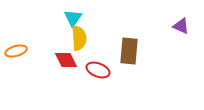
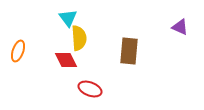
cyan triangle: moved 5 px left; rotated 12 degrees counterclockwise
purple triangle: moved 1 px left, 1 px down
orange ellipse: moved 2 px right; rotated 55 degrees counterclockwise
red ellipse: moved 8 px left, 19 px down
